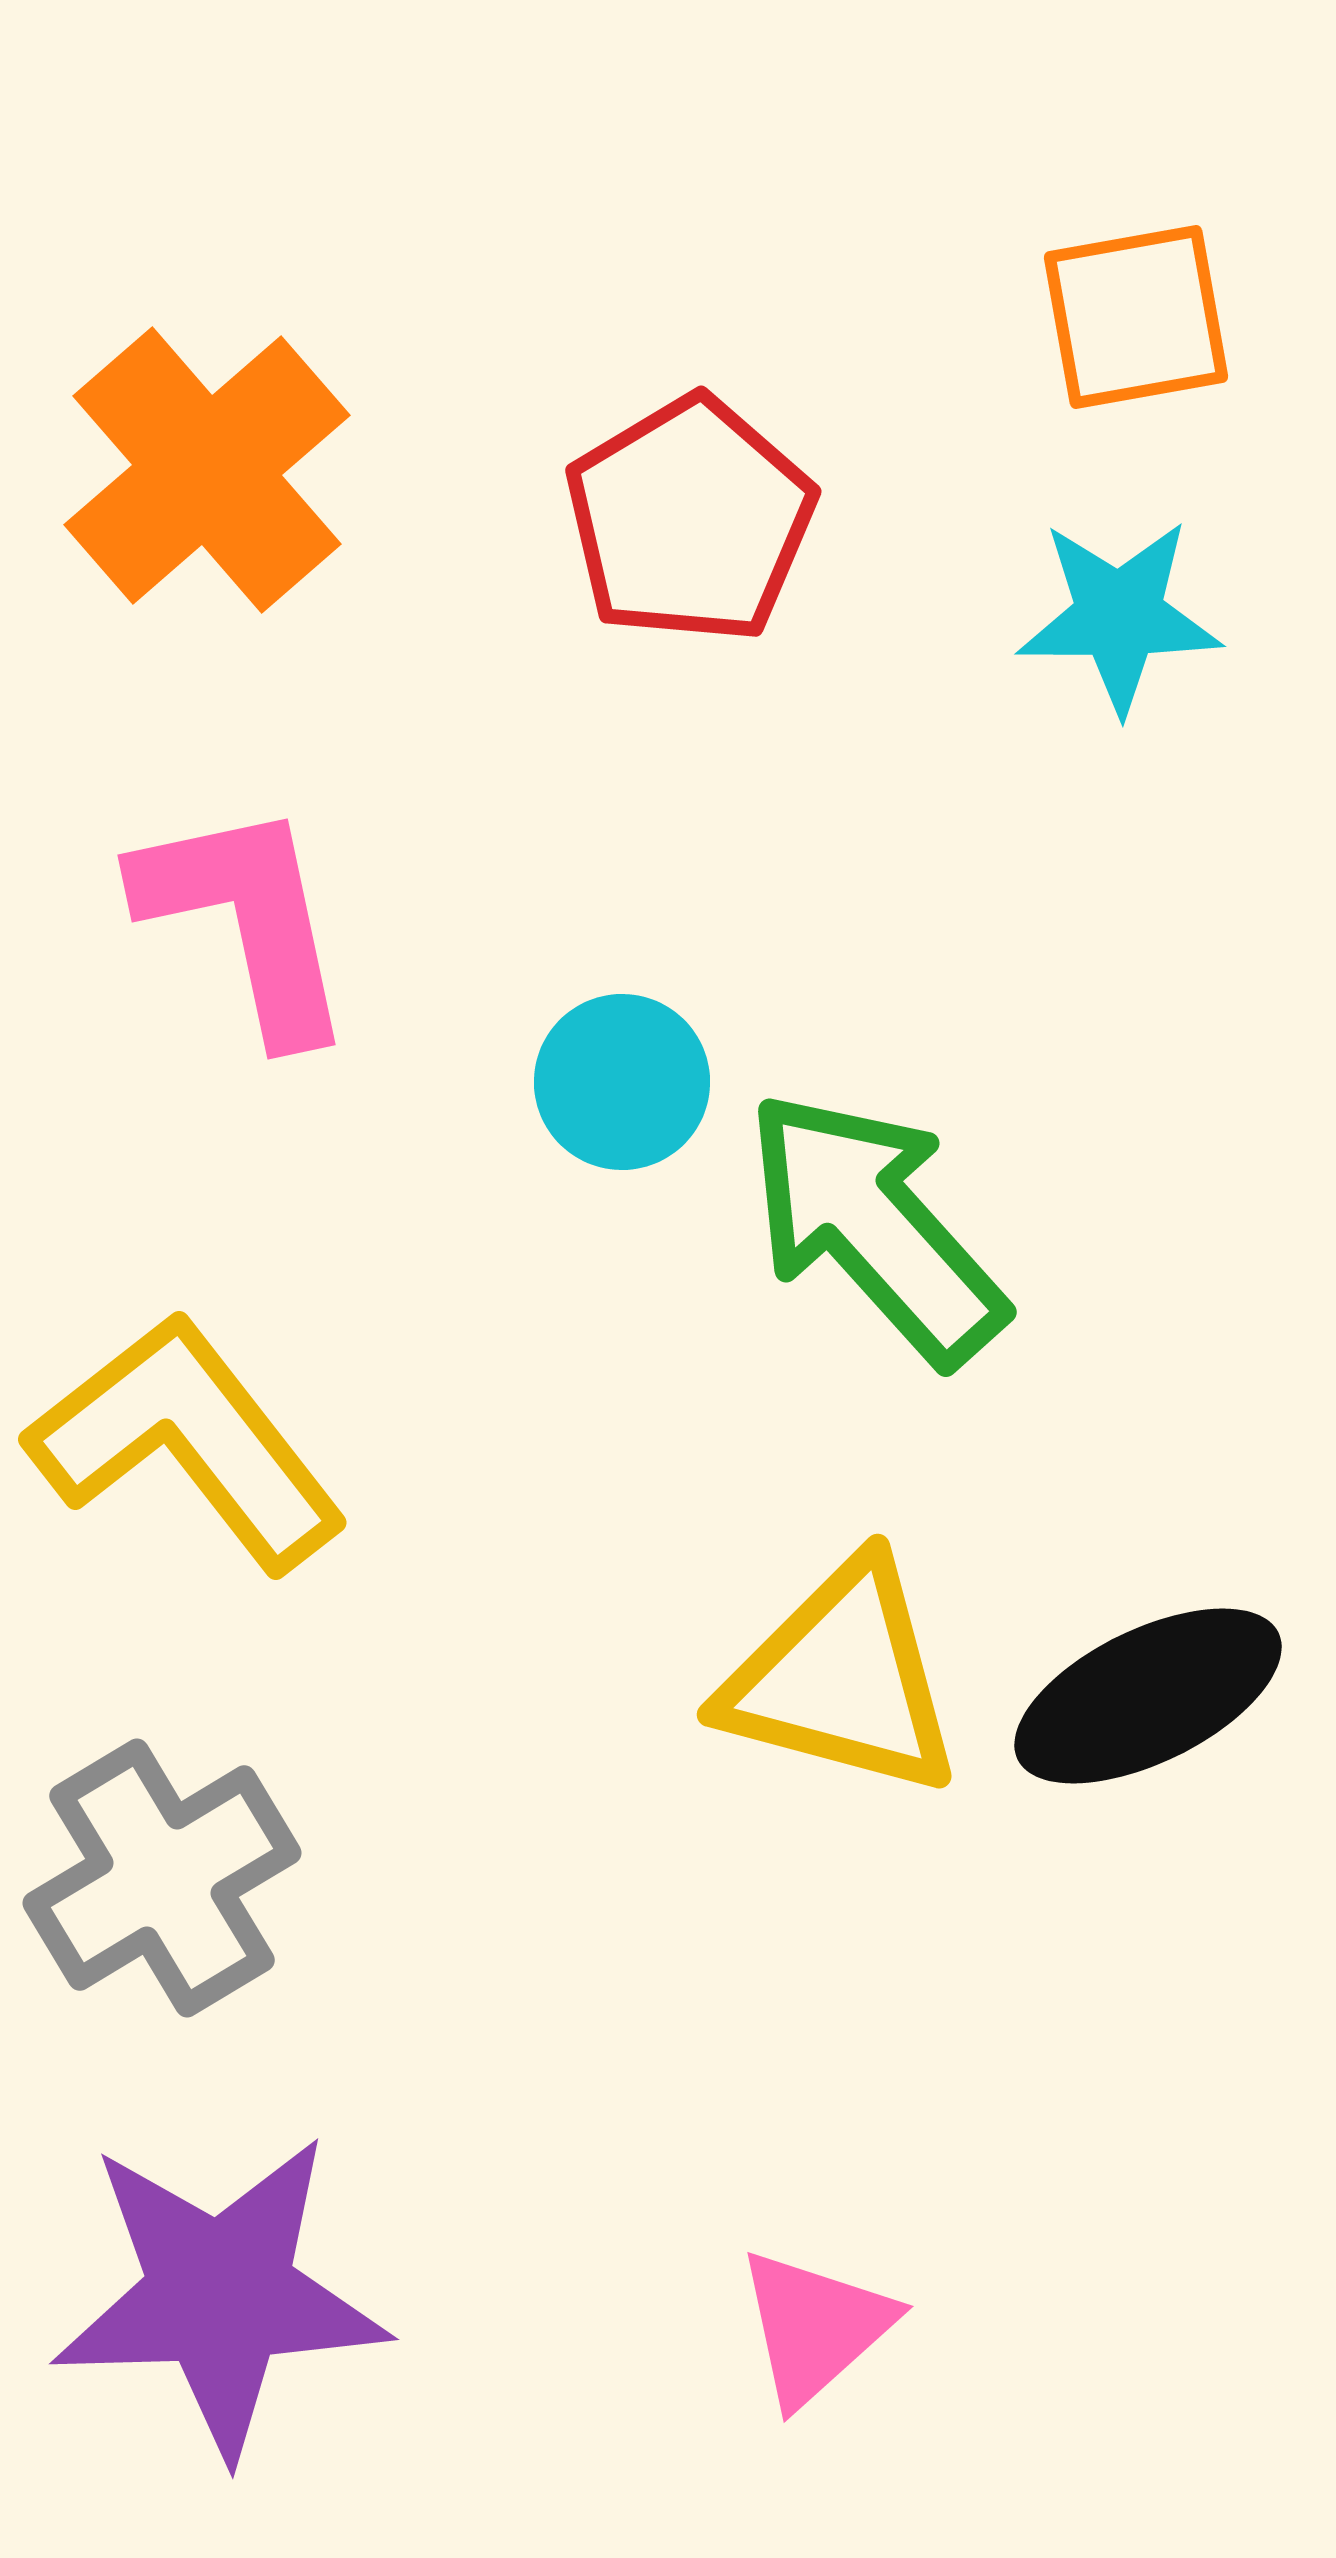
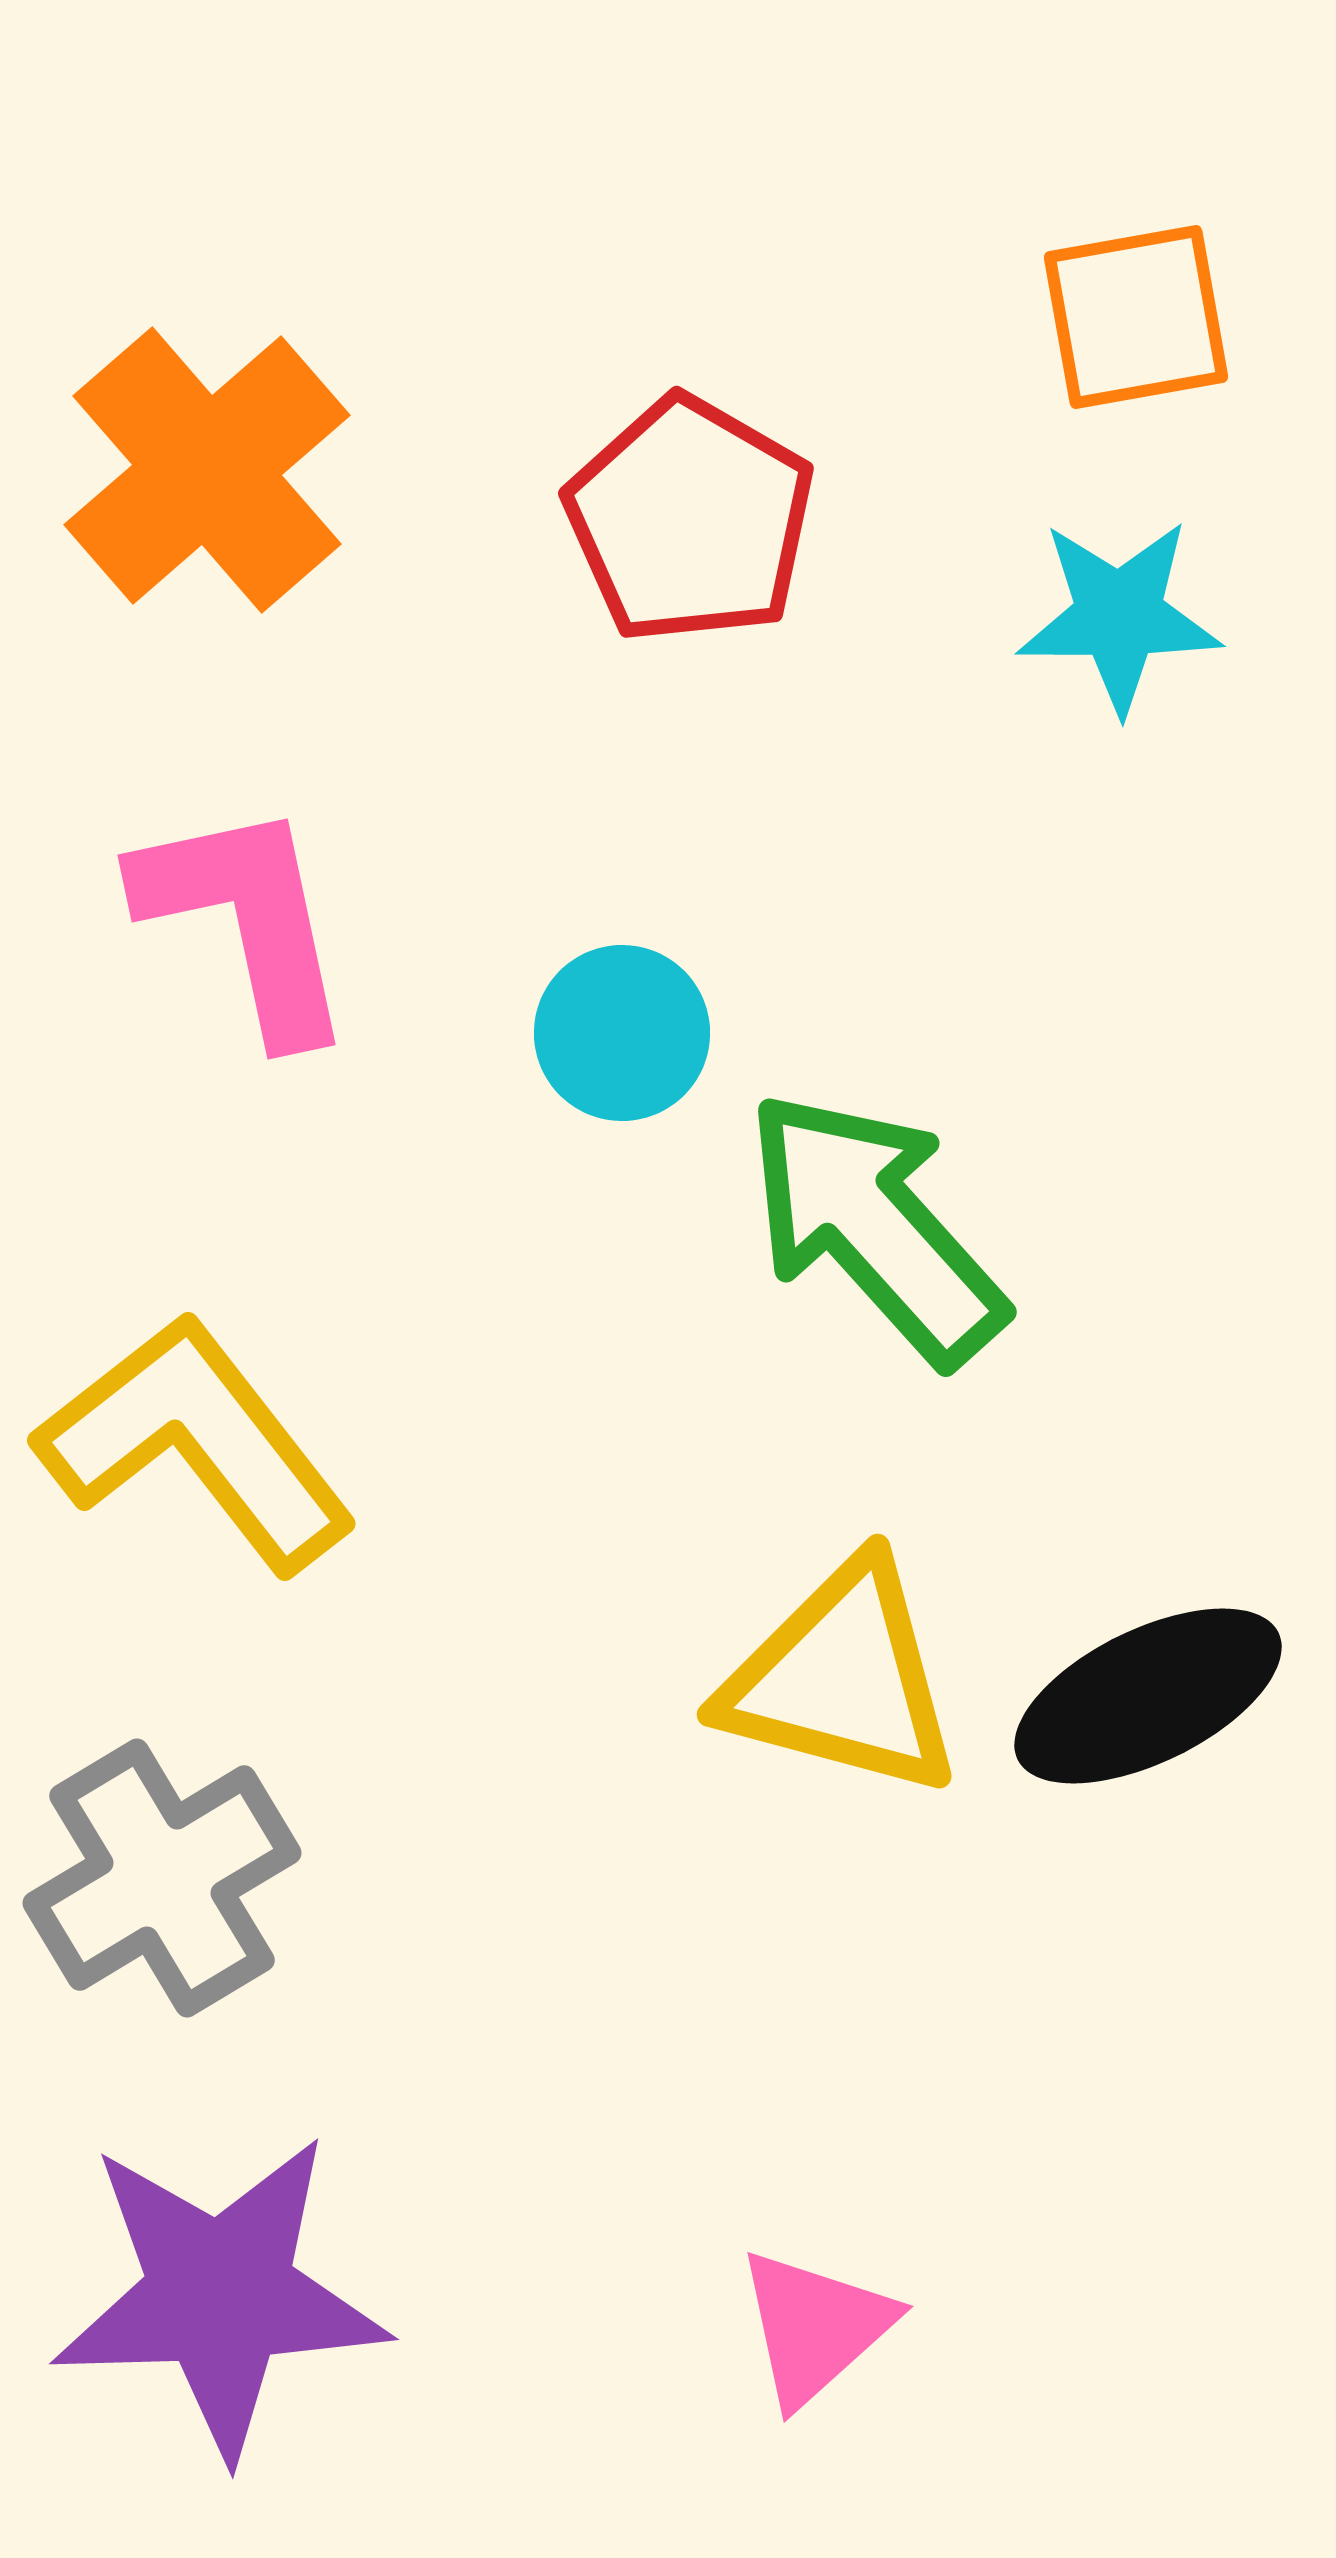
red pentagon: rotated 11 degrees counterclockwise
cyan circle: moved 49 px up
yellow L-shape: moved 9 px right, 1 px down
